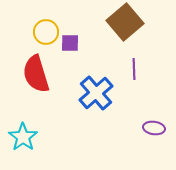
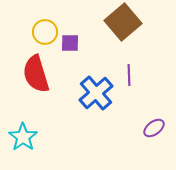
brown square: moved 2 px left
yellow circle: moved 1 px left
purple line: moved 5 px left, 6 px down
purple ellipse: rotated 45 degrees counterclockwise
